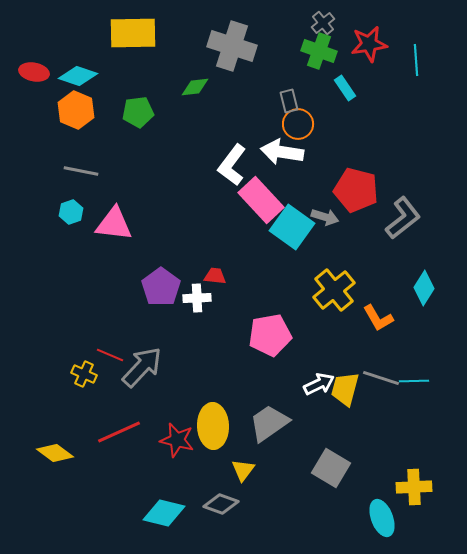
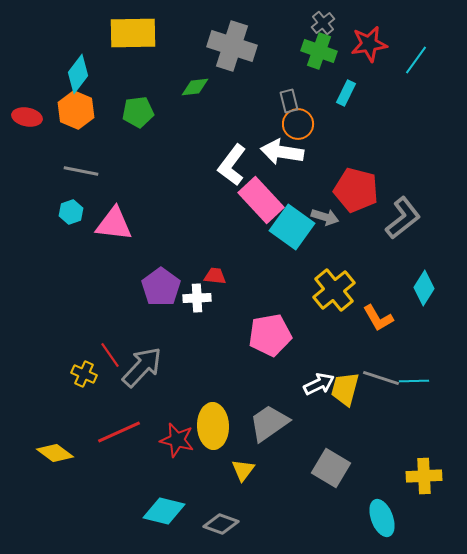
cyan line at (416, 60): rotated 40 degrees clockwise
red ellipse at (34, 72): moved 7 px left, 45 px down
cyan diamond at (78, 76): moved 2 px up; rotated 72 degrees counterclockwise
cyan rectangle at (345, 88): moved 1 px right, 5 px down; rotated 60 degrees clockwise
red line at (110, 355): rotated 32 degrees clockwise
yellow cross at (414, 487): moved 10 px right, 11 px up
gray diamond at (221, 504): moved 20 px down
cyan diamond at (164, 513): moved 2 px up
